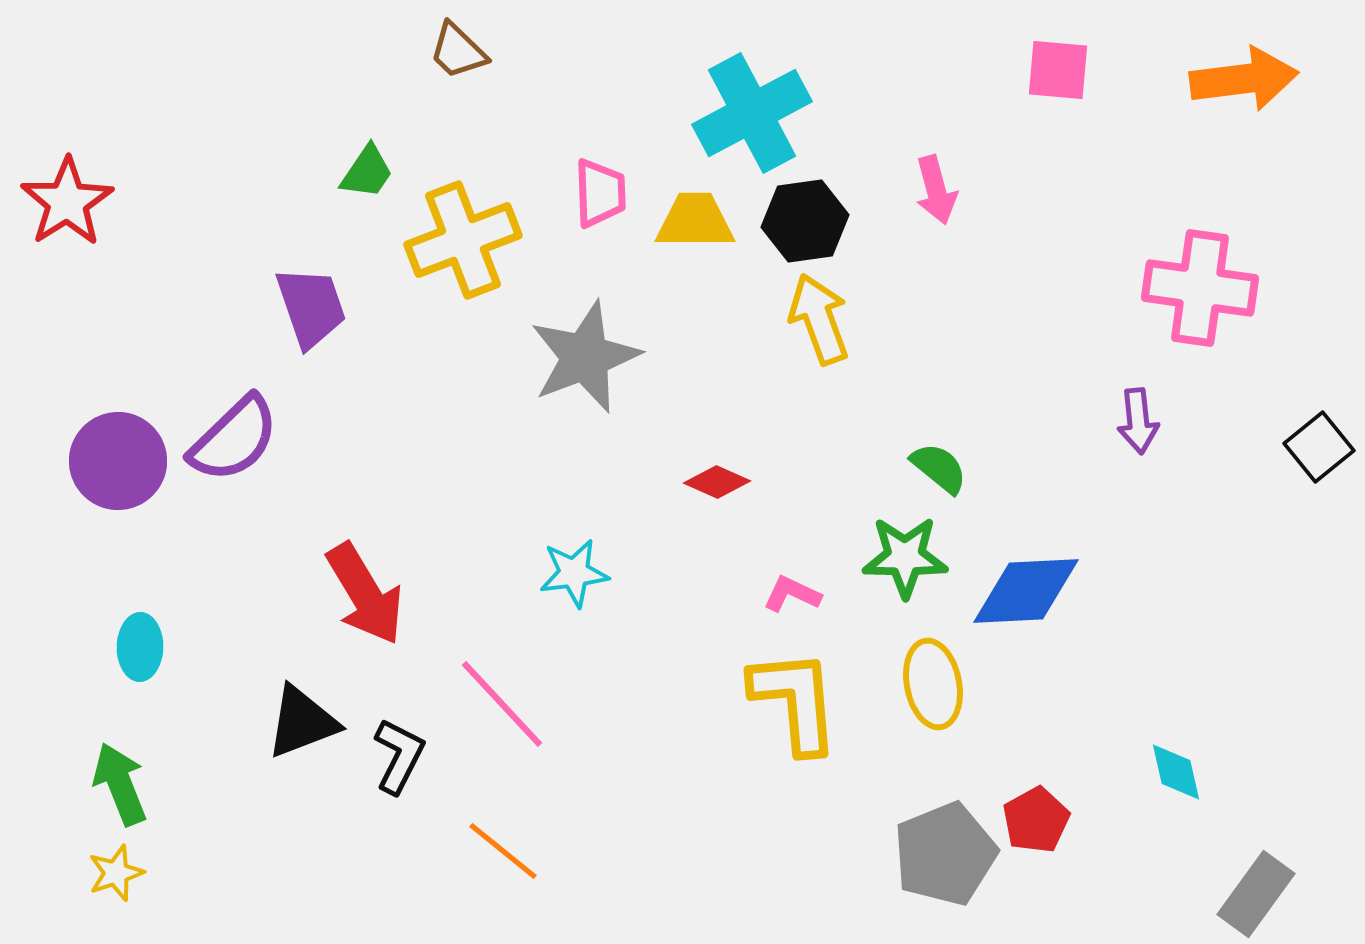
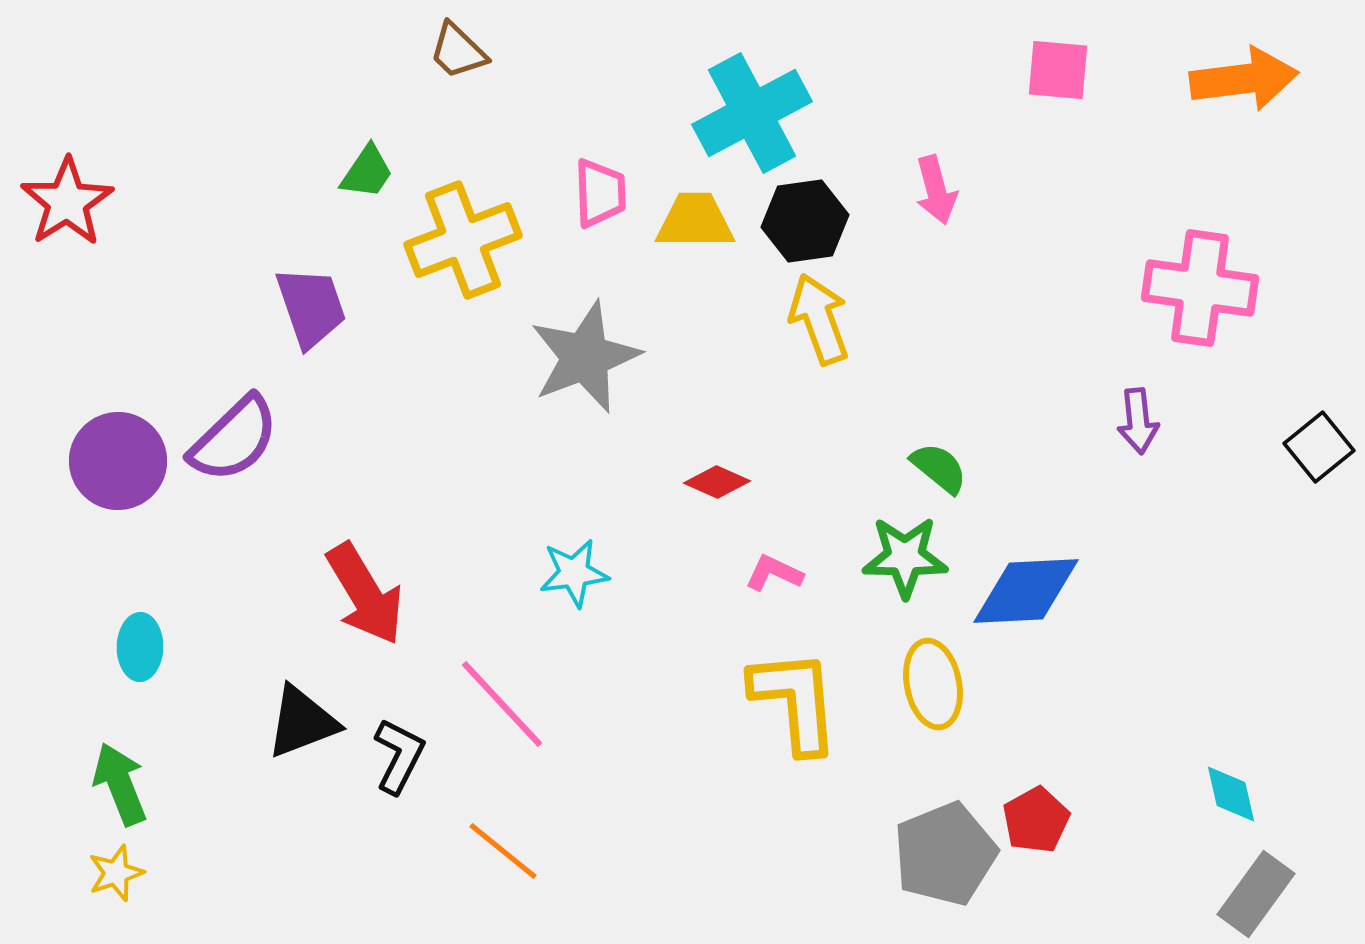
pink L-shape: moved 18 px left, 21 px up
cyan diamond: moved 55 px right, 22 px down
